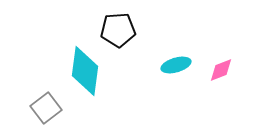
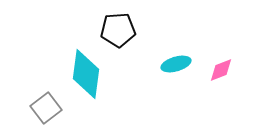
cyan ellipse: moved 1 px up
cyan diamond: moved 1 px right, 3 px down
